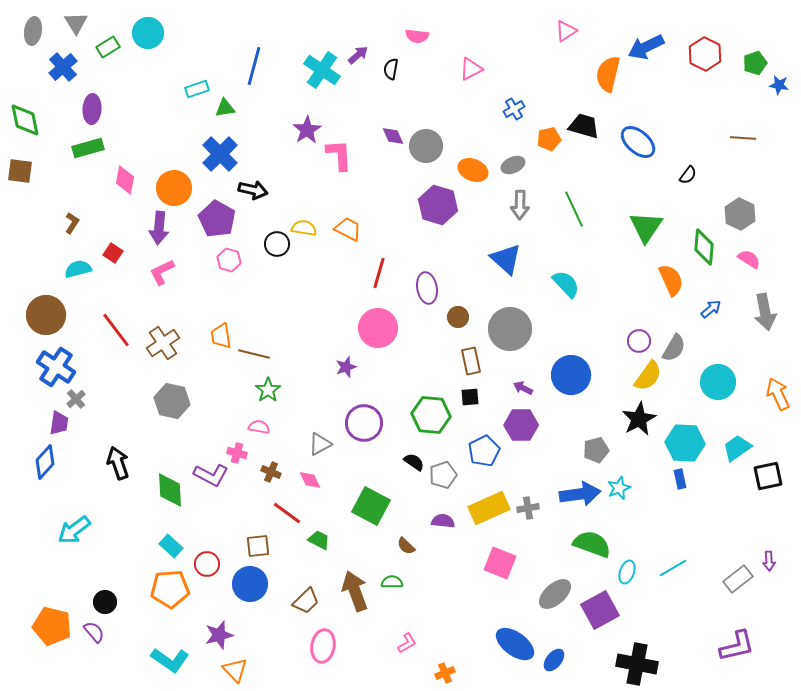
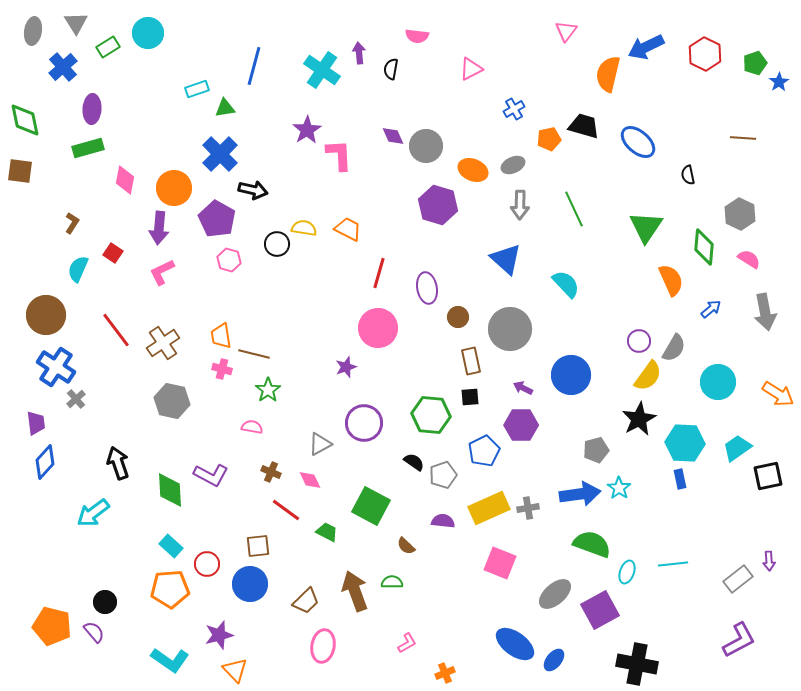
pink triangle at (566, 31): rotated 20 degrees counterclockwise
purple arrow at (358, 55): moved 1 px right, 2 px up; rotated 55 degrees counterclockwise
blue star at (779, 85): moved 3 px up; rotated 30 degrees clockwise
black semicircle at (688, 175): rotated 132 degrees clockwise
cyan semicircle at (78, 269): rotated 52 degrees counterclockwise
orange arrow at (778, 394): rotated 148 degrees clockwise
purple trapezoid at (59, 423): moved 23 px left; rotated 15 degrees counterclockwise
pink semicircle at (259, 427): moved 7 px left
pink cross at (237, 453): moved 15 px left, 84 px up
cyan star at (619, 488): rotated 15 degrees counterclockwise
red line at (287, 513): moved 1 px left, 3 px up
cyan arrow at (74, 530): moved 19 px right, 17 px up
green trapezoid at (319, 540): moved 8 px right, 8 px up
cyan line at (673, 568): moved 4 px up; rotated 24 degrees clockwise
purple L-shape at (737, 646): moved 2 px right, 6 px up; rotated 15 degrees counterclockwise
